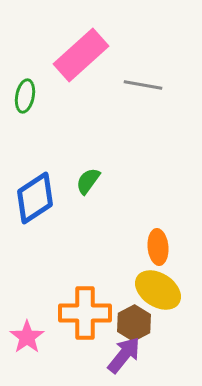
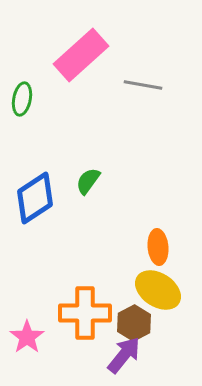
green ellipse: moved 3 px left, 3 px down
